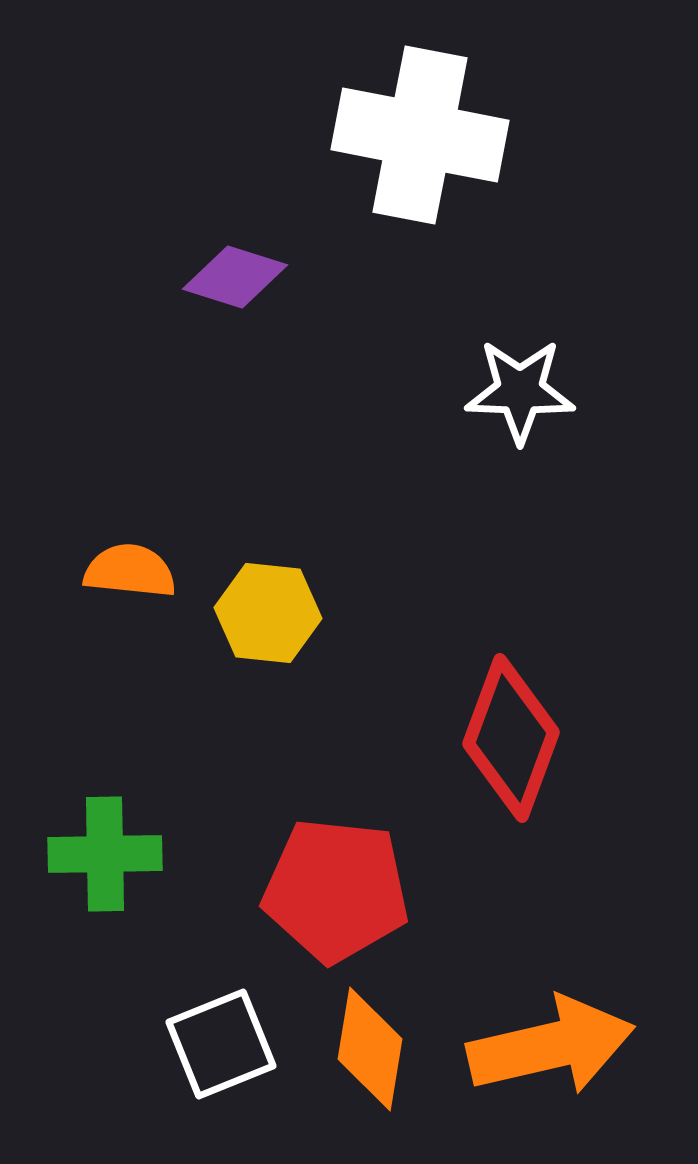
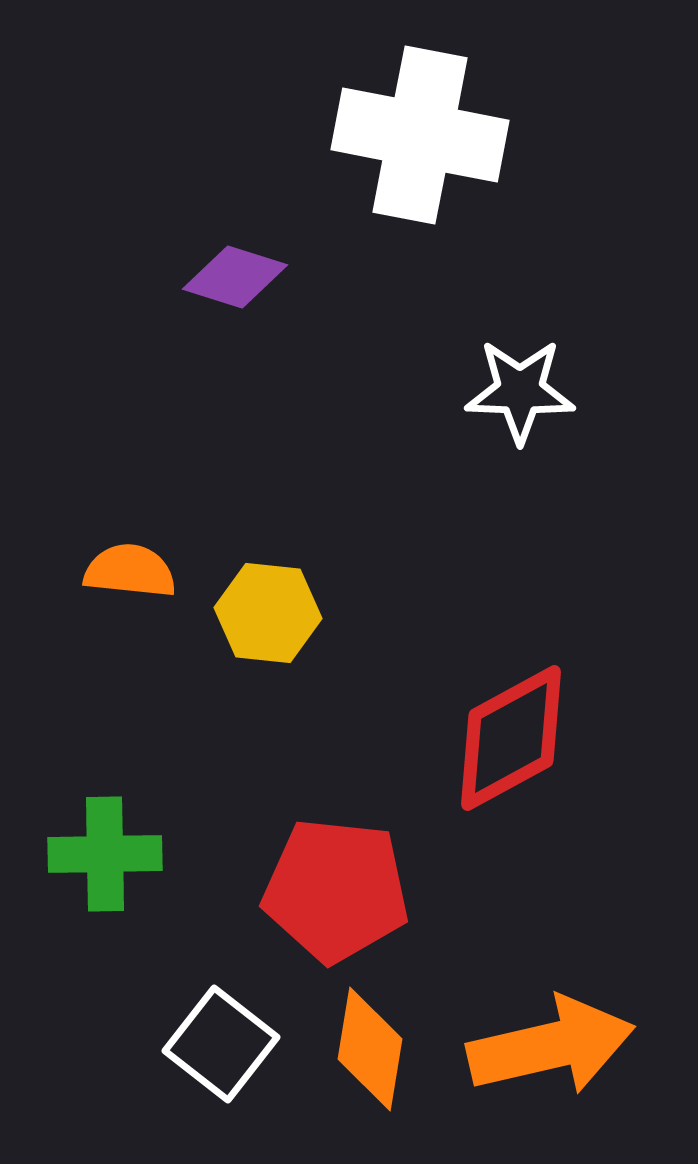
red diamond: rotated 41 degrees clockwise
white square: rotated 30 degrees counterclockwise
